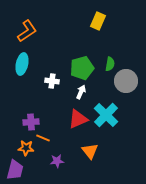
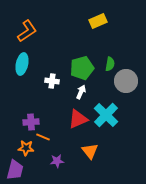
yellow rectangle: rotated 42 degrees clockwise
orange line: moved 1 px up
